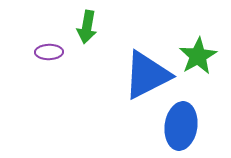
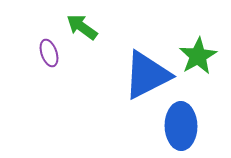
green arrow: moved 5 px left; rotated 116 degrees clockwise
purple ellipse: moved 1 px down; rotated 72 degrees clockwise
blue ellipse: rotated 9 degrees counterclockwise
